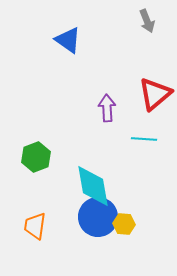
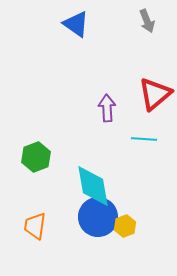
blue triangle: moved 8 px right, 16 px up
yellow hexagon: moved 1 px right, 2 px down; rotated 25 degrees counterclockwise
